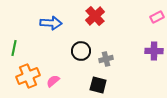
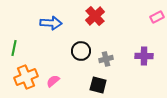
purple cross: moved 10 px left, 5 px down
orange cross: moved 2 px left, 1 px down
